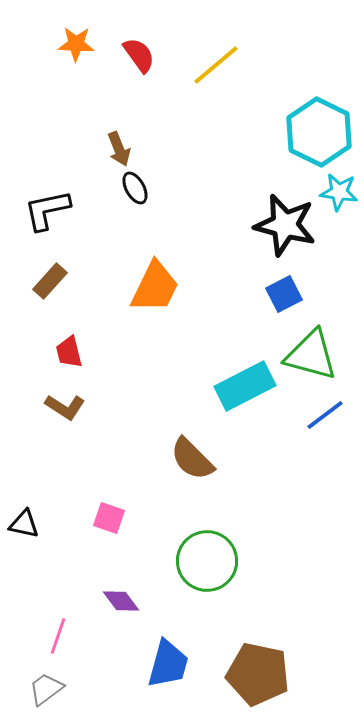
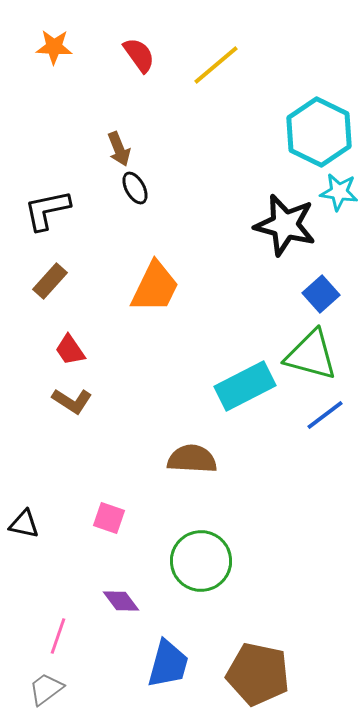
orange star: moved 22 px left, 3 px down
blue square: moved 37 px right; rotated 15 degrees counterclockwise
red trapezoid: moved 1 px right, 2 px up; rotated 20 degrees counterclockwise
brown L-shape: moved 7 px right, 6 px up
brown semicircle: rotated 138 degrees clockwise
green circle: moved 6 px left
